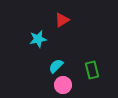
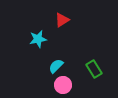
green rectangle: moved 2 px right, 1 px up; rotated 18 degrees counterclockwise
